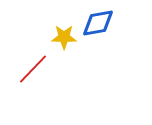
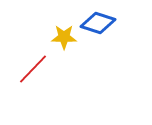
blue diamond: rotated 28 degrees clockwise
